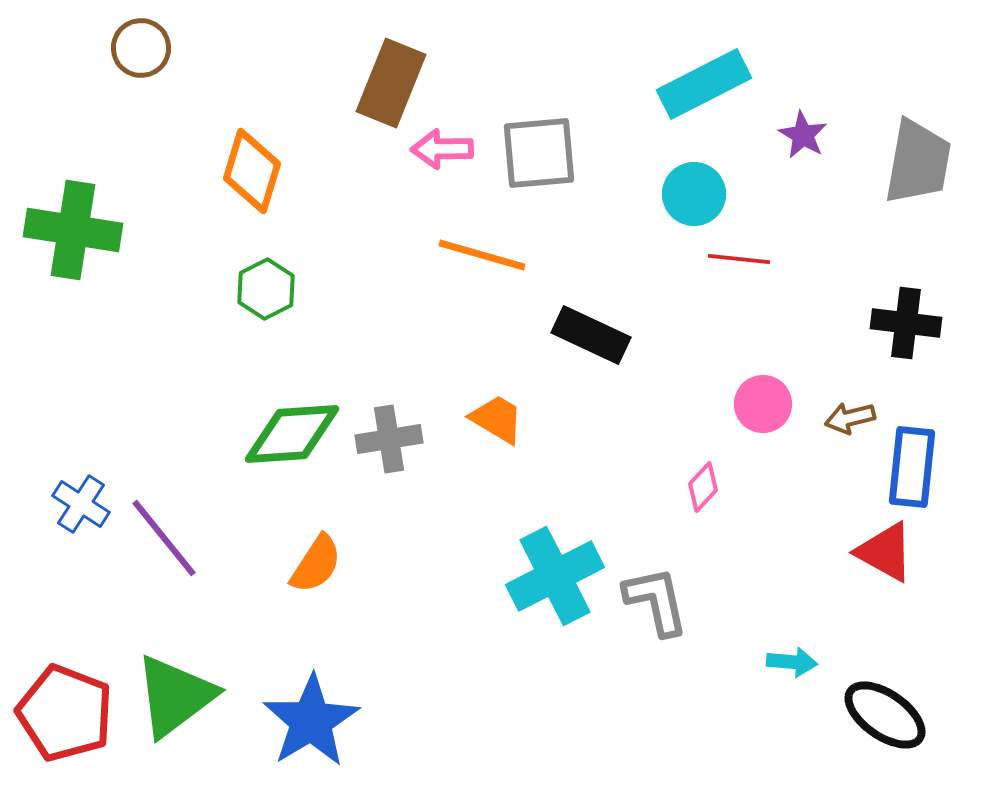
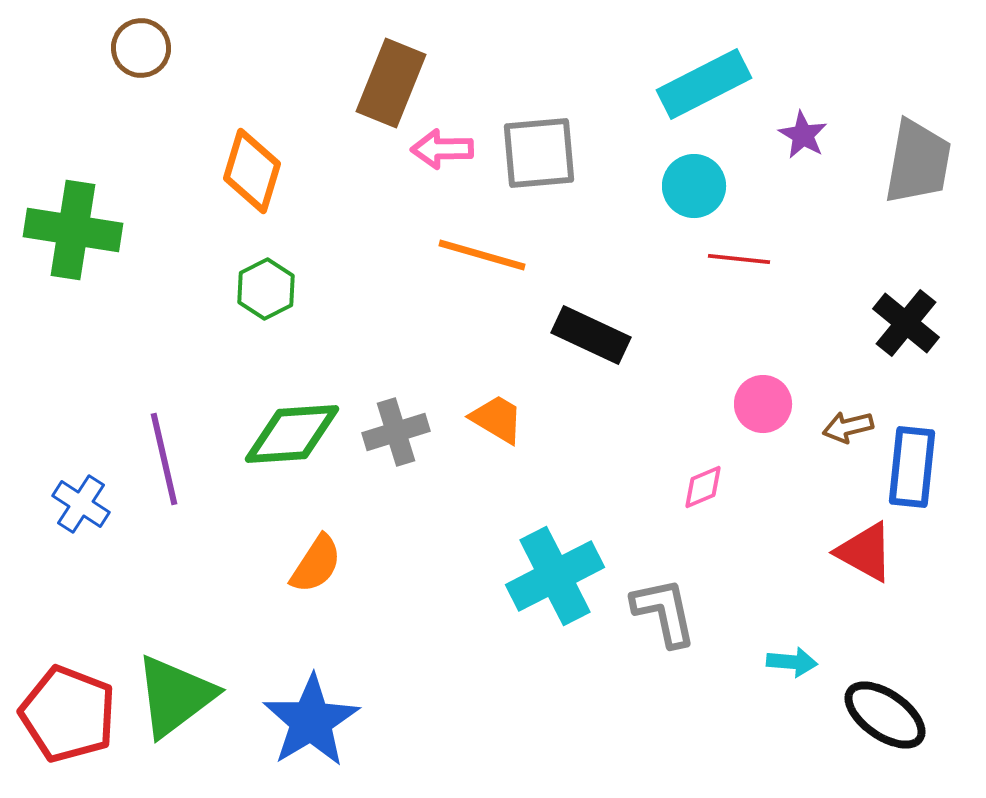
cyan circle: moved 8 px up
black cross: rotated 32 degrees clockwise
brown arrow: moved 2 px left, 9 px down
gray cross: moved 7 px right, 7 px up; rotated 8 degrees counterclockwise
pink diamond: rotated 24 degrees clockwise
purple line: moved 79 px up; rotated 26 degrees clockwise
red triangle: moved 20 px left
gray L-shape: moved 8 px right, 11 px down
red pentagon: moved 3 px right, 1 px down
